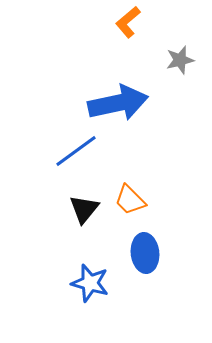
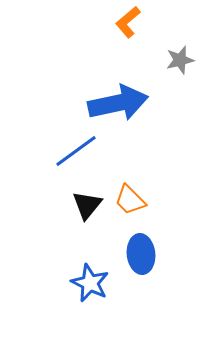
black triangle: moved 3 px right, 4 px up
blue ellipse: moved 4 px left, 1 px down
blue star: rotated 9 degrees clockwise
